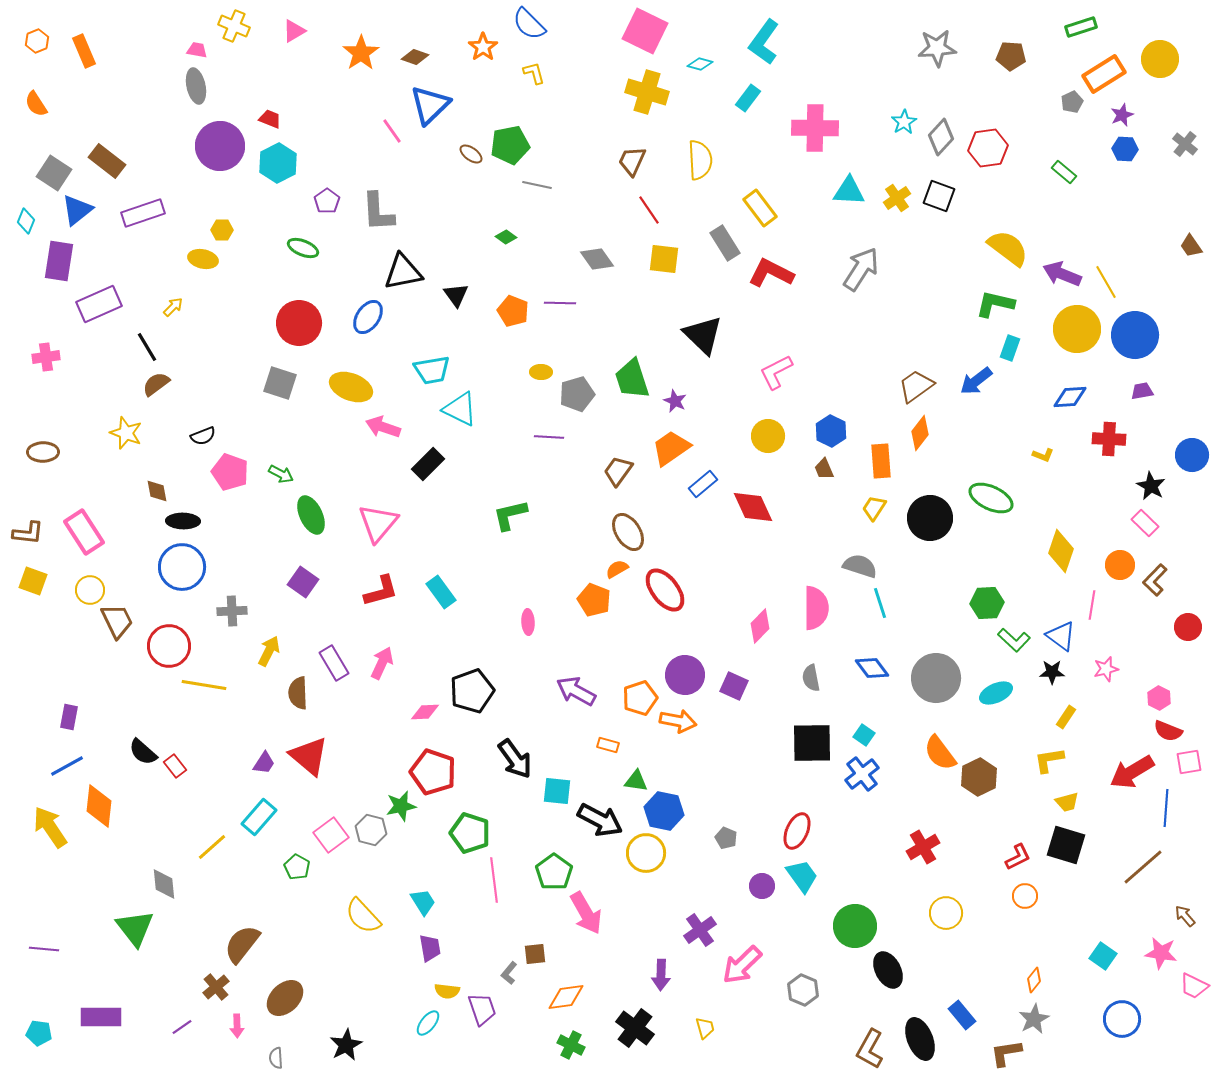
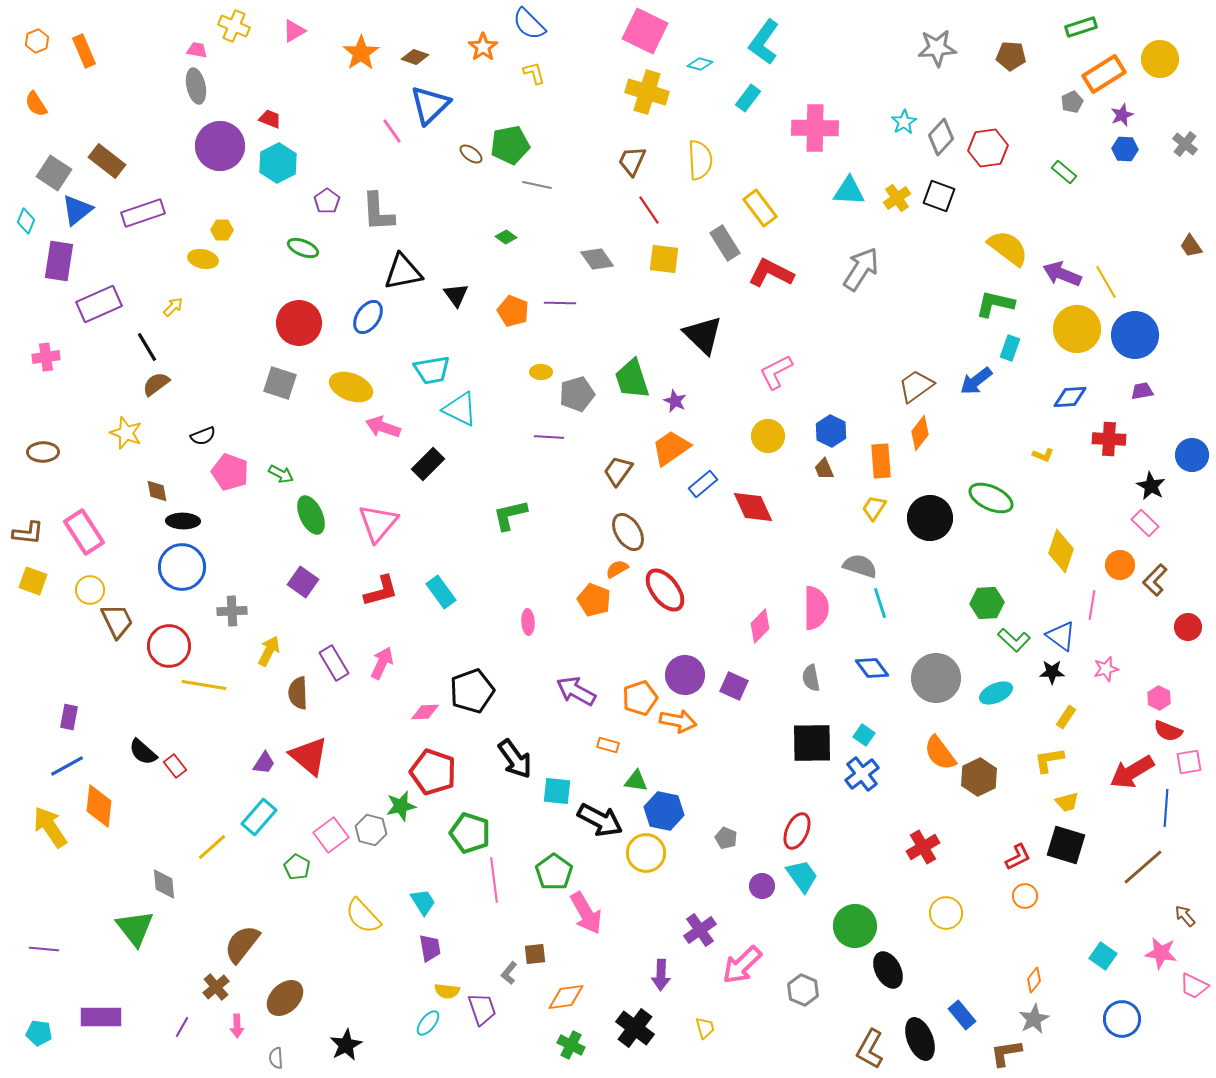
purple line at (182, 1027): rotated 25 degrees counterclockwise
